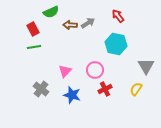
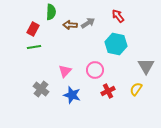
green semicircle: rotated 63 degrees counterclockwise
red rectangle: rotated 56 degrees clockwise
red cross: moved 3 px right, 2 px down
